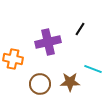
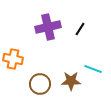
purple cross: moved 15 px up
brown star: moved 1 px right, 1 px up
